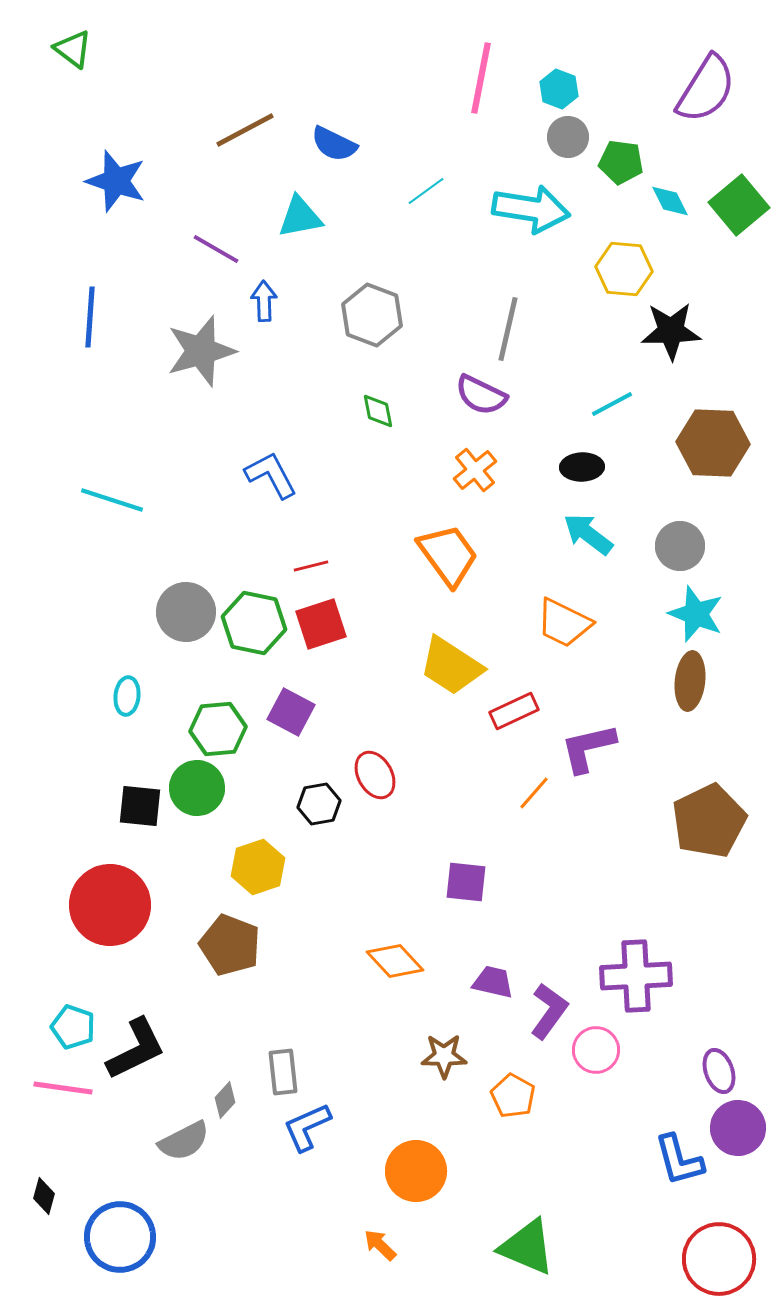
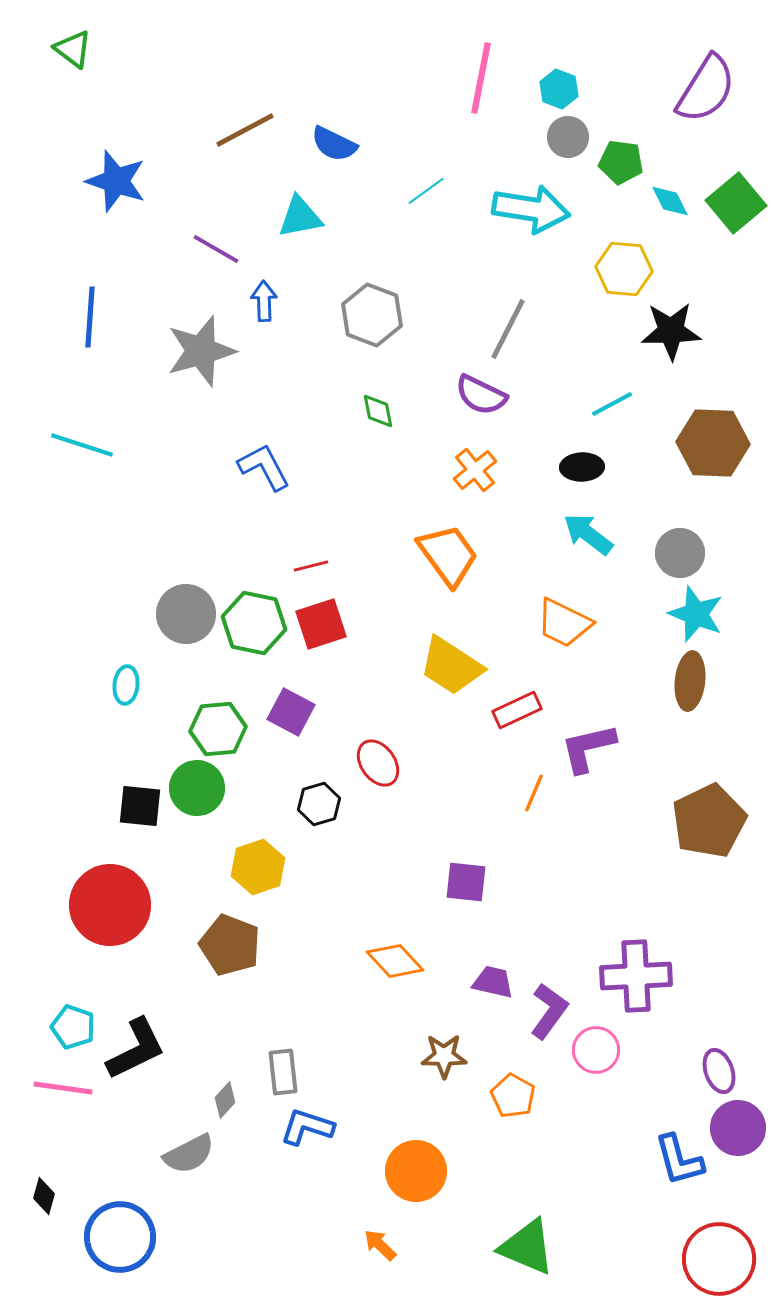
green square at (739, 205): moved 3 px left, 2 px up
gray line at (508, 329): rotated 14 degrees clockwise
blue L-shape at (271, 475): moved 7 px left, 8 px up
cyan line at (112, 500): moved 30 px left, 55 px up
gray circle at (680, 546): moved 7 px down
gray circle at (186, 612): moved 2 px down
cyan ellipse at (127, 696): moved 1 px left, 11 px up
red rectangle at (514, 711): moved 3 px right, 1 px up
red ellipse at (375, 775): moved 3 px right, 12 px up; rotated 6 degrees counterclockwise
orange line at (534, 793): rotated 18 degrees counterclockwise
black hexagon at (319, 804): rotated 6 degrees counterclockwise
blue L-shape at (307, 1127): rotated 42 degrees clockwise
gray semicircle at (184, 1141): moved 5 px right, 13 px down
